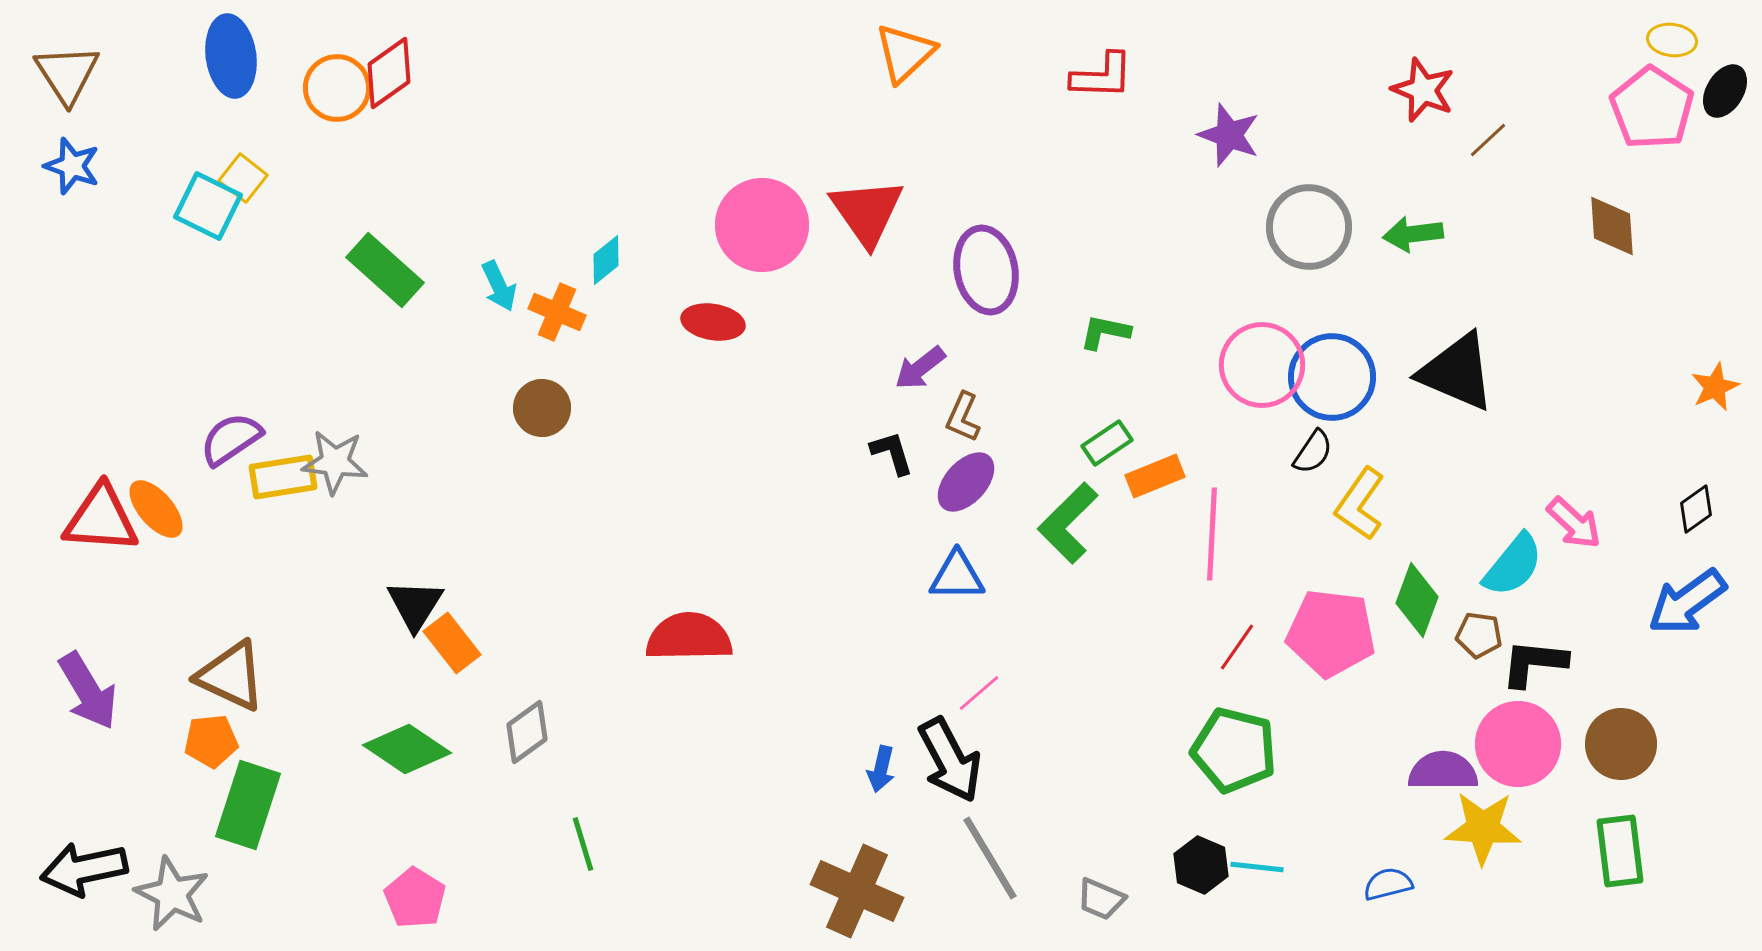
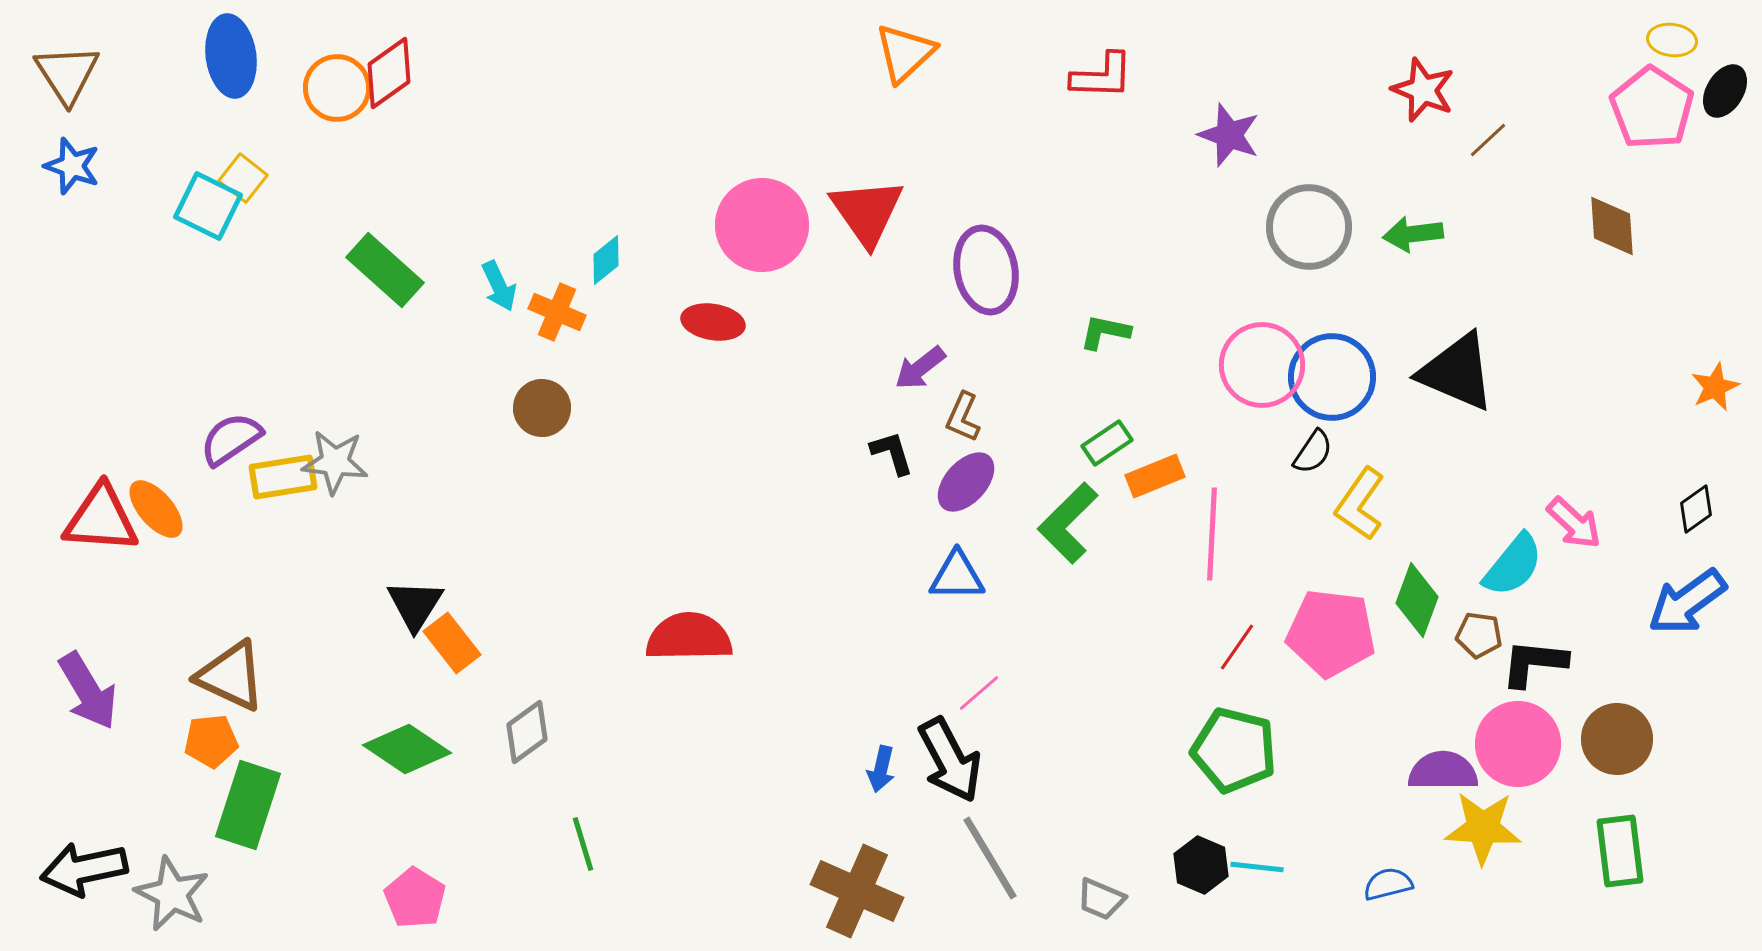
brown circle at (1621, 744): moved 4 px left, 5 px up
